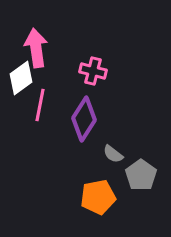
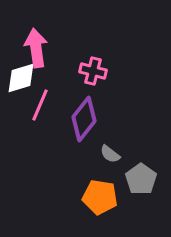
white diamond: rotated 20 degrees clockwise
pink line: rotated 12 degrees clockwise
purple diamond: rotated 6 degrees clockwise
gray semicircle: moved 3 px left
gray pentagon: moved 4 px down
orange pentagon: moved 2 px right; rotated 20 degrees clockwise
